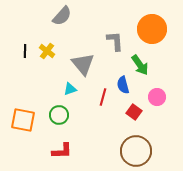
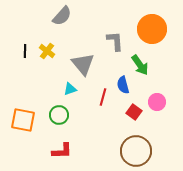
pink circle: moved 5 px down
